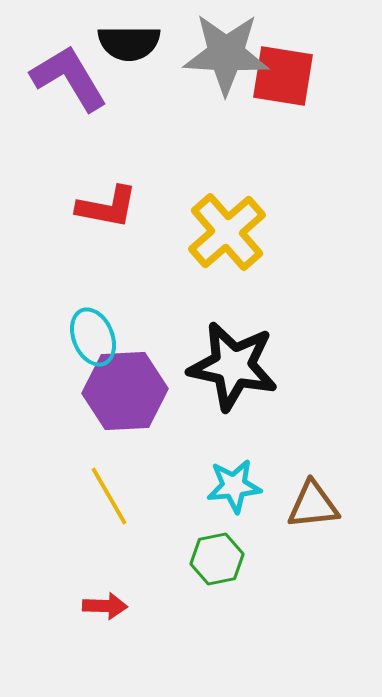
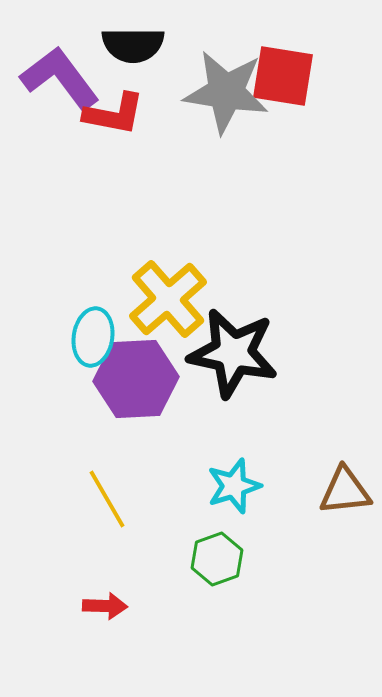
black semicircle: moved 4 px right, 2 px down
gray star: moved 38 px down; rotated 6 degrees clockwise
purple L-shape: moved 9 px left; rotated 6 degrees counterclockwise
red L-shape: moved 7 px right, 93 px up
yellow cross: moved 59 px left, 67 px down
cyan ellipse: rotated 32 degrees clockwise
black star: moved 13 px up
purple hexagon: moved 11 px right, 12 px up
cyan star: rotated 12 degrees counterclockwise
yellow line: moved 2 px left, 3 px down
brown triangle: moved 32 px right, 14 px up
green hexagon: rotated 9 degrees counterclockwise
